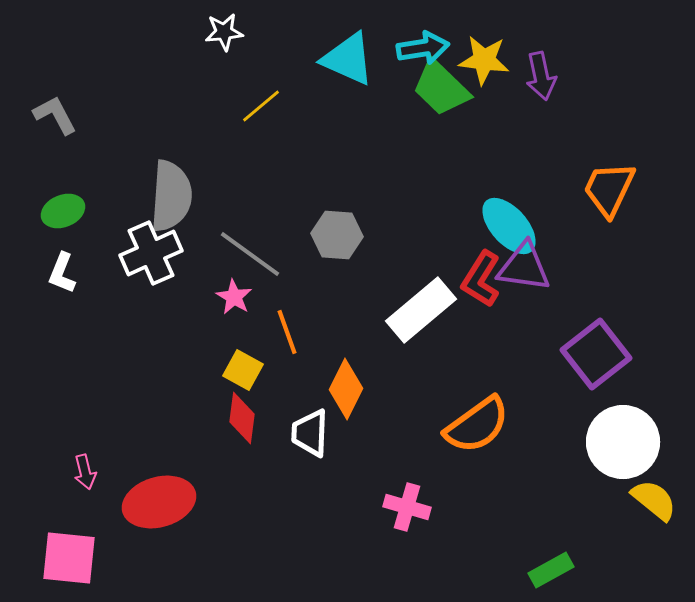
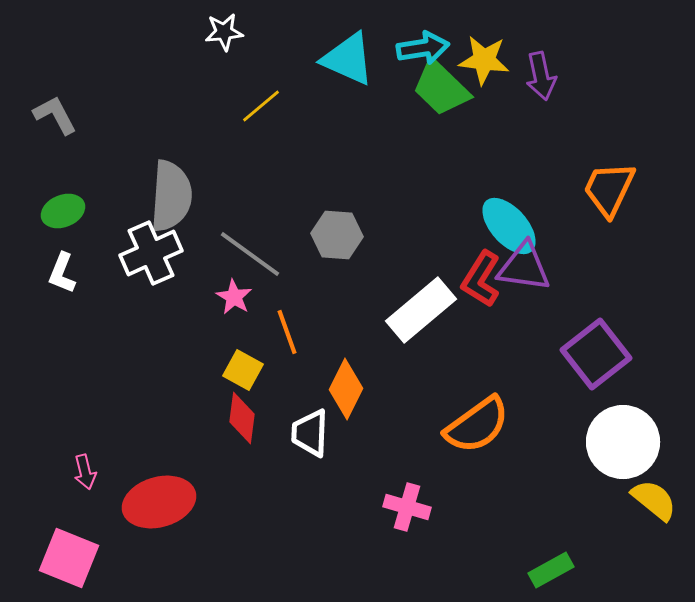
pink square: rotated 16 degrees clockwise
